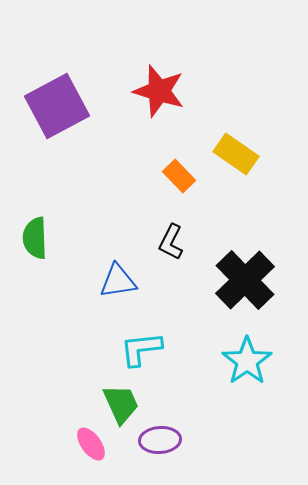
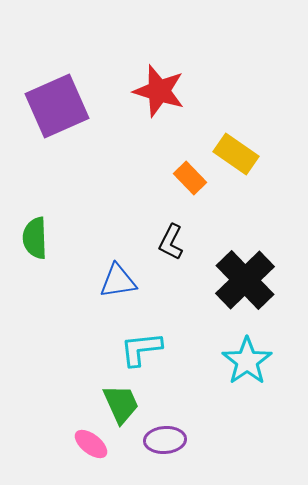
purple square: rotated 4 degrees clockwise
orange rectangle: moved 11 px right, 2 px down
purple ellipse: moved 5 px right
pink ellipse: rotated 16 degrees counterclockwise
